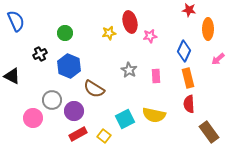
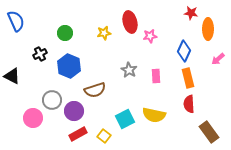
red star: moved 2 px right, 3 px down
yellow star: moved 5 px left
brown semicircle: moved 1 px right, 1 px down; rotated 50 degrees counterclockwise
